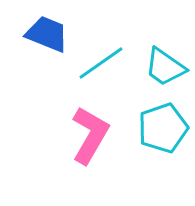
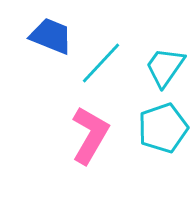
blue trapezoid: moved 4 px right, 2 px down
cyan line: rotated 12 degrees counterclockwise
cyan trapezoid: rotated 90 degrees clockwise
